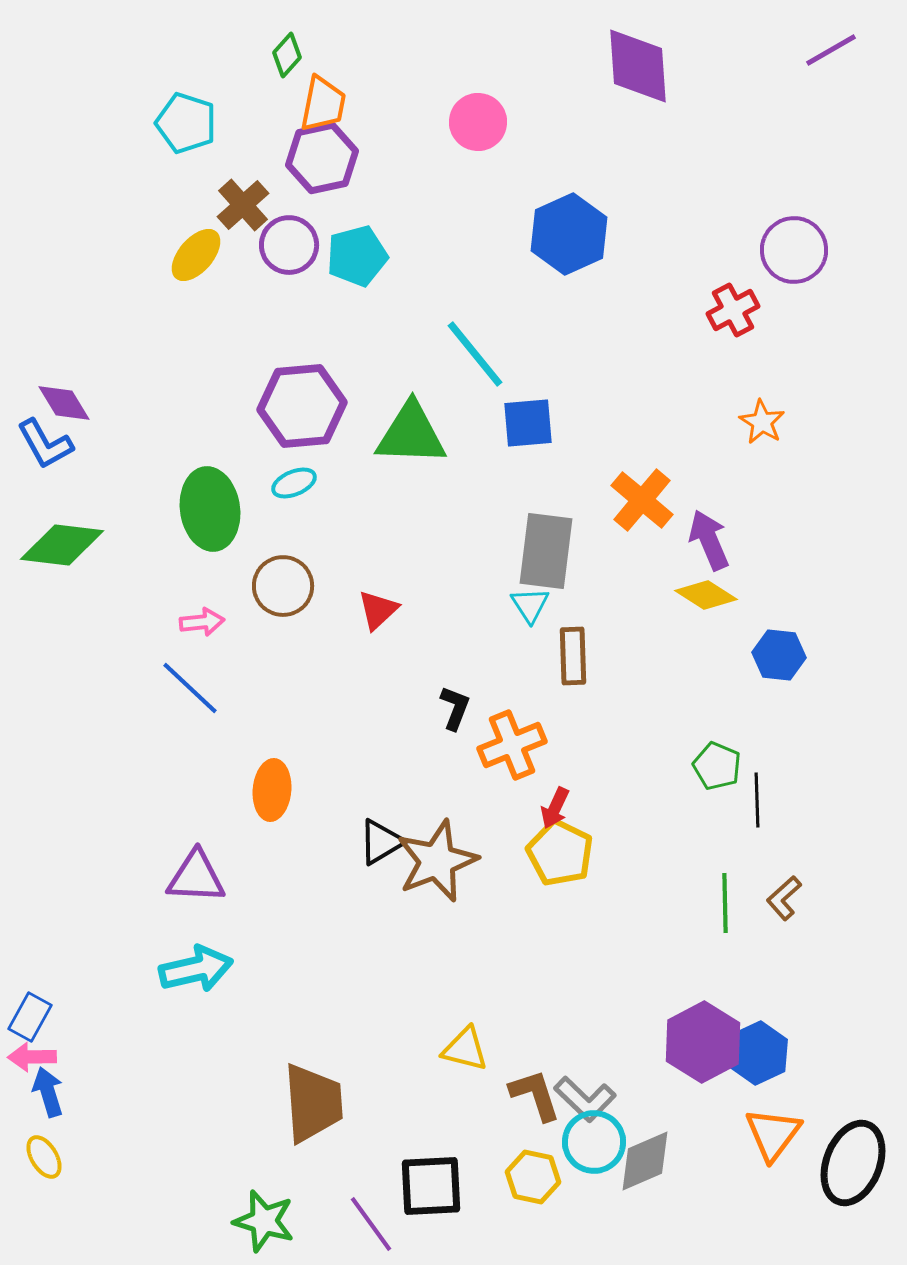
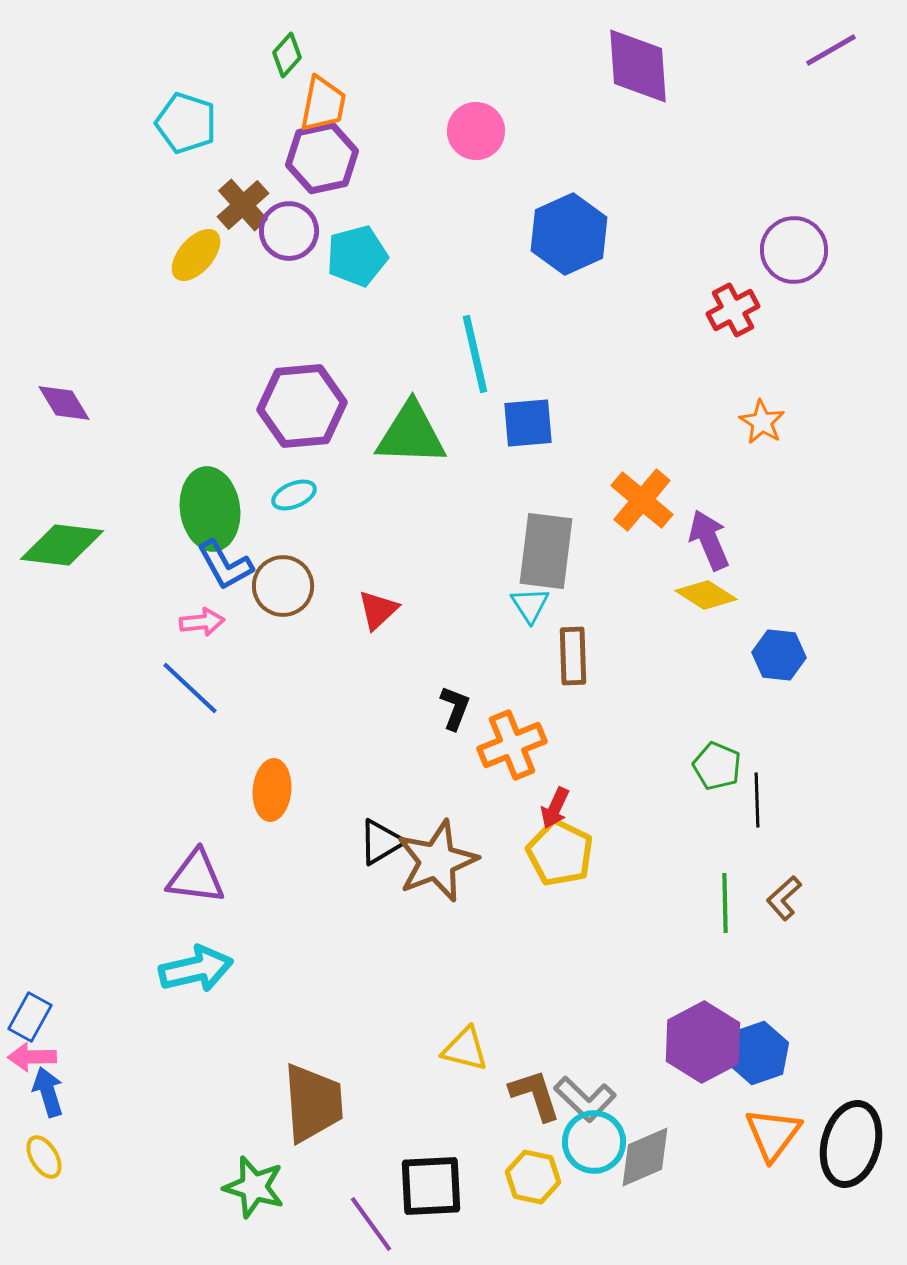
pink circle at (478, 122): moved 2 px left, 9 px down
purple circle at (289, 245): moved 14 px up
cyan line at (475, 354): rotated 26 degrees clockwise
blue L-shape at (45, 444): moved 180 px right, 121 px down
cyan ellipse at (294, 483): moved 12 px down
purple triangle at (196, 877): rotated 4 degrees clockwise
blue hexagon at (758, 1053): rotated 6 degrees clockwise
gray diamond at (645, 1161): moved 4 px up
black ellipse at (853, 1163): moved 2 px left, 19 px up; rotated 6 degrees counterclockwise
green star at (264, 1221): moved 10 px left, 34 px up
